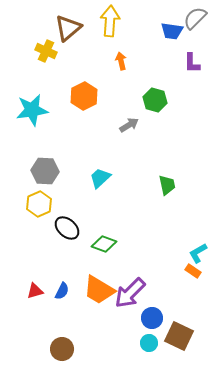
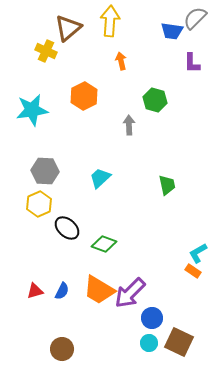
gray arrow: rotated 60 degrees counterclockwise
brown square: moved 6 px down
